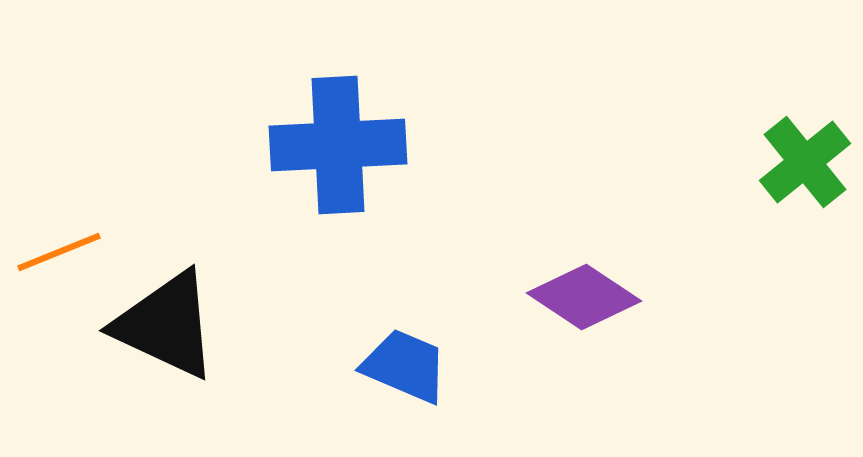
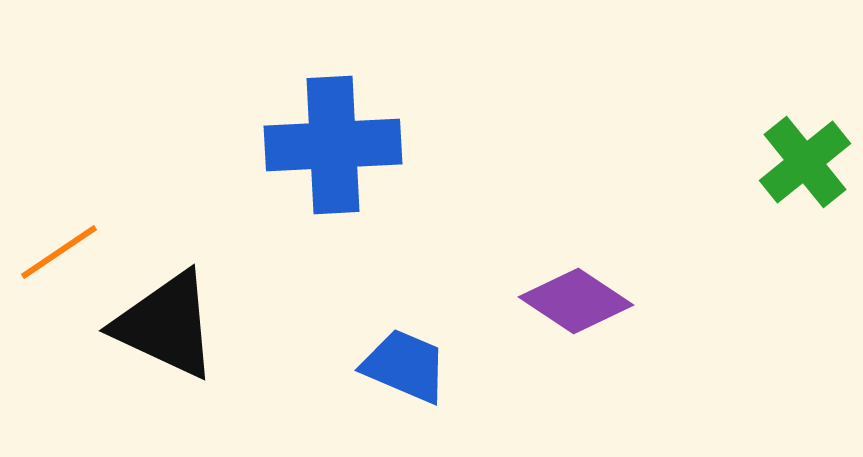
blue cross: moved 5 px left
orange line: rotated 12 degrees counterclockwise
purple diamond: moved 8 px left, 4 px down
